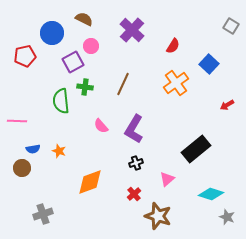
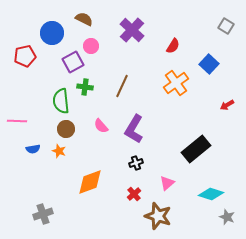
gray square: moved 5 px left
brown line: moved 1 px left, 2 px down
brown circle: moved 44 px right, 39 px up
pink triangle: moved 4 px down
